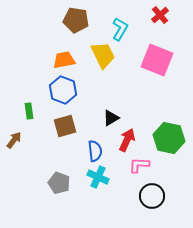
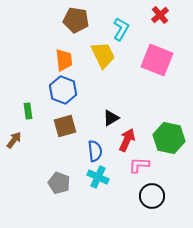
cyan L-shape: moved 1 px right
orange trapezoid: rotated 95 degrees clockwise
green rectangle: moved 1 px left
